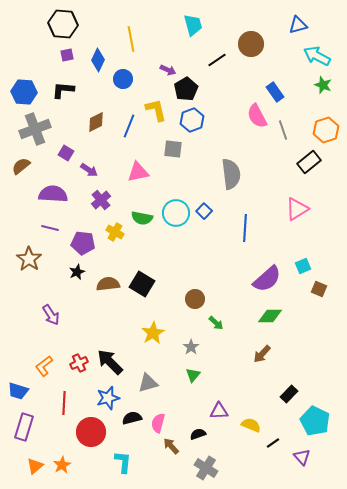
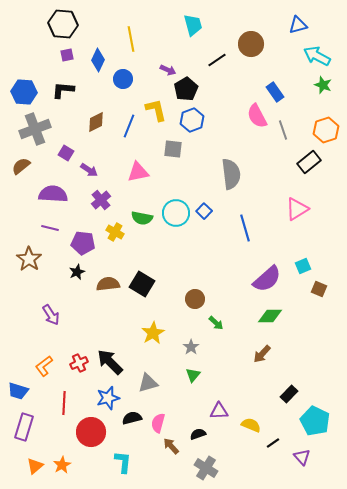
blue line at (245, 228): rotated 20 degrees counterclockwise
